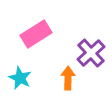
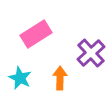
orange arrow: moved 8 px left
